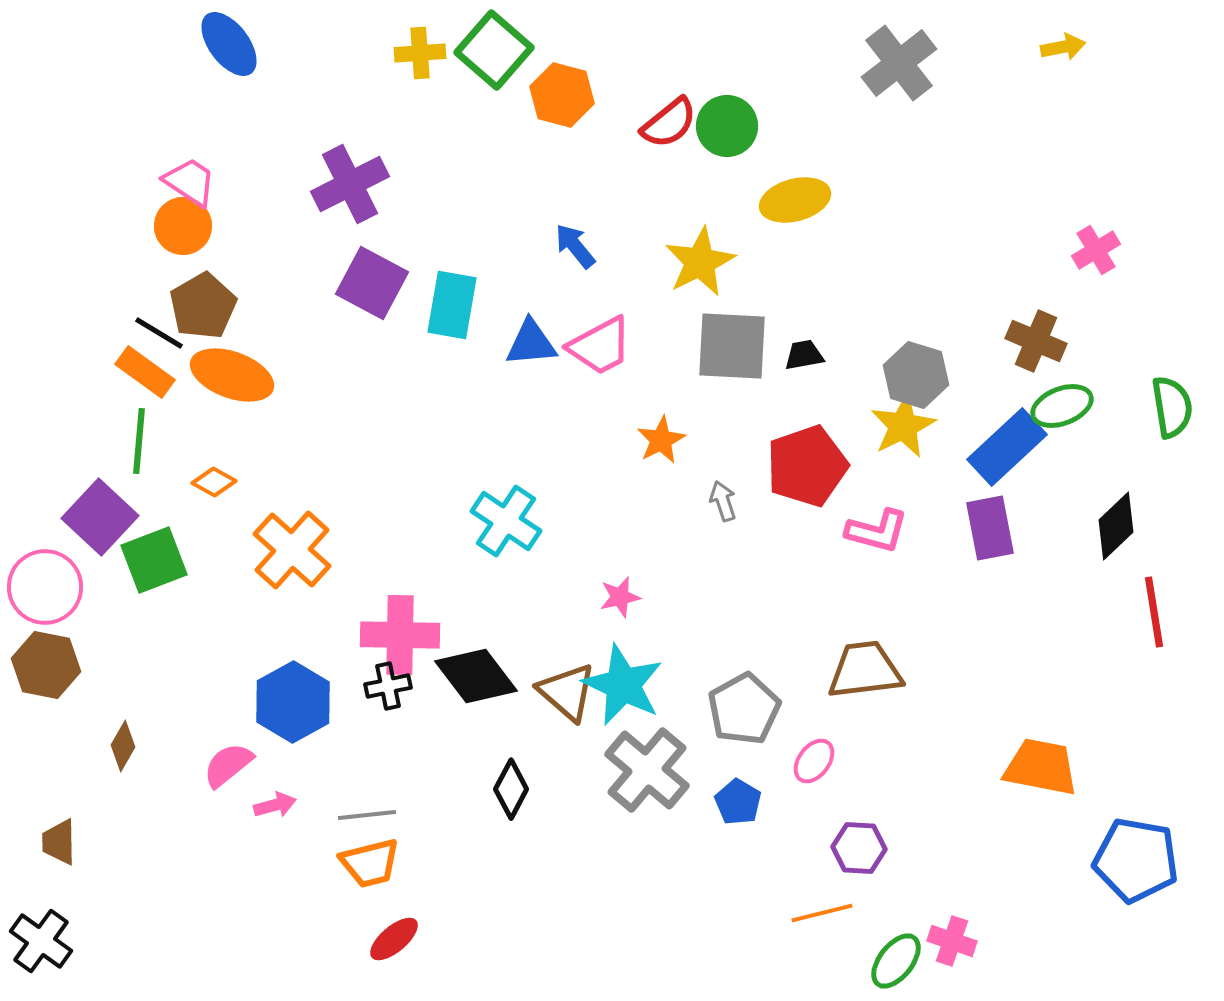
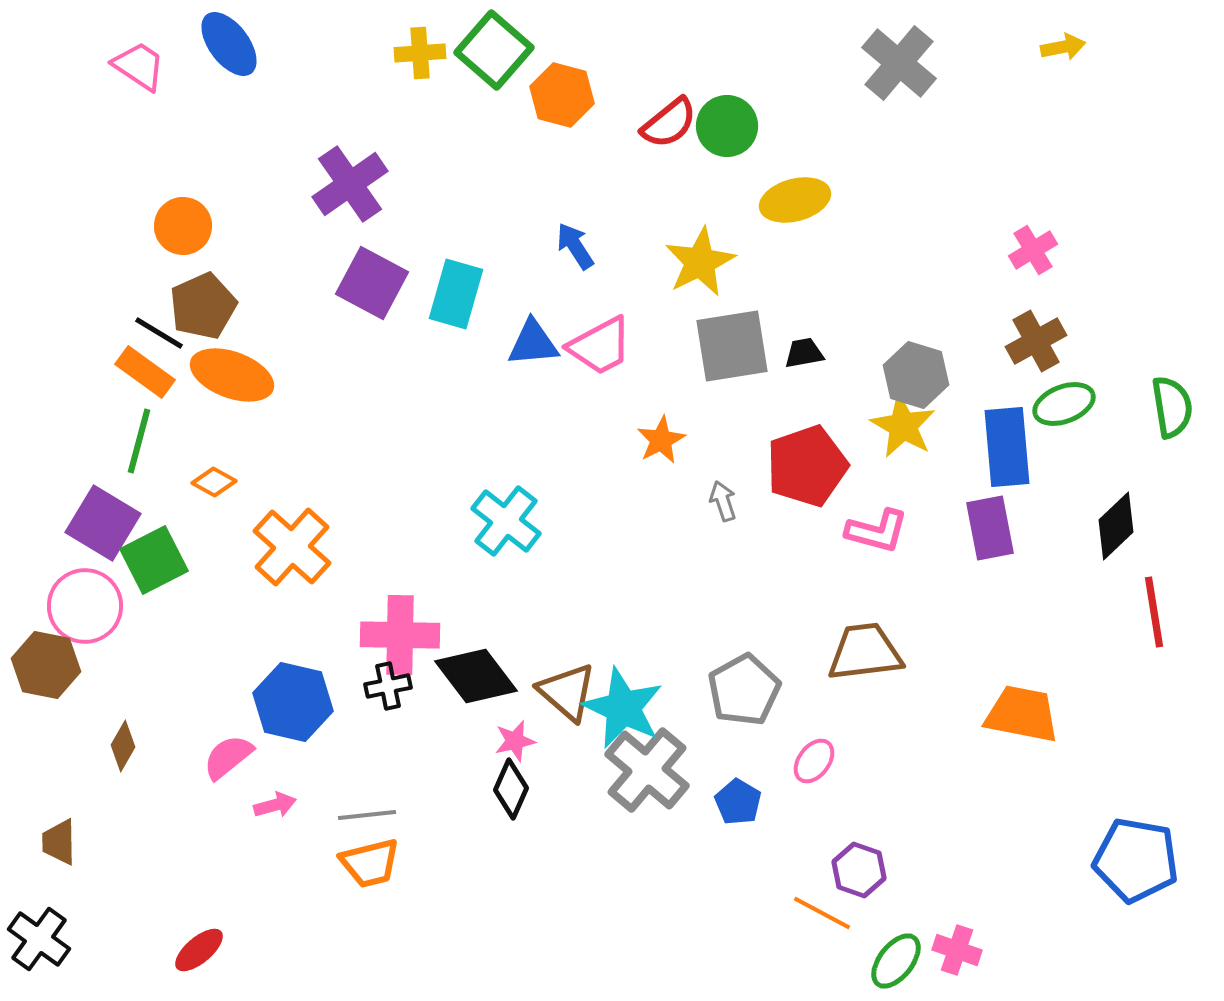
gray cross at (899, 63): rotated 12 degrees counterclockwise
pink trapezoid at (190, 182): moved 51 px left, 116 px up
purple cross at (350, 184): rotated 8 degrees counterclockwise
blue arrow at (575, 246): rotated 6 degrees clockwise
pink cross at (1096, 250): moved 63 px left
cyan rectangle at (452, 305): moved 4 px right, 11 px up; rotated 6 degrees clockwise
brown pentagon at (203, 306): rotated 6 degrees clockwise
brown cross at (1036, 341): rotated 38 degrees clockwise
blue triangle at (531, 343): moved 2 px right
gray square at (732, 346): rotated 12 degrees counterclockwise
black trapezoid at (804, 355): moved 2 px up
green ellipse at (1062, 406): moved 2 px right, 2 px up
yellow star at (903, 426): rotated 16 degrees counterclockwise
green line at (139, 441): rotated 10 degrees clockwise
blue rectangle at (1007, 447): rotated 52 degrees counterclockwise
purple square at (100, 517): moved 3 px right, 6 px down; rotated 12 degrees counterclockwise
cyan cross at (506, 521): rotated 4 degrees clockwise
orange cross at (292, 550): moved 3 px up
green square at (154, 560): rotated 6 degrees counterclockwise
pink circle at (45, 587): moved 40 px right, 19 px down
pink star at (620, 597): moved 105 px left, 144 px down
brown trapezoid at (865, 670): moved 18 px up
cyan star at (623, 685): moved 23 px down
blue hexagon at (293, 702): rotated 18 degrees counterclockwise
gray pentagon at (744, 709): moved 19 px up
pink semicircle at (228, 765): moved 8 px up
orange trapezoid at (1041, 767): moved 19 px left, 53 px up
black diamond at (511, 789): rotated 4 degrees counterclockwise
purple hexagon at (859, 848): moved 22 px down; rotated 16 degrees clockwise
orange line at (822, 913): rotated 42 degrees clockwise
red ellipse at (394, 939): moved 195 px left, 11 px down
black cross at (41, 941): moved 2 px left, 2 px up
pink cross at (952, 941): moved 5 px right, 9 px down
